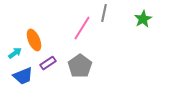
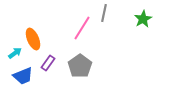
orange ellipse: moved 1 px left, 1 px up
purple rectangle: rotated 21 degrees counterclockwise
